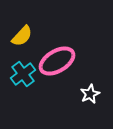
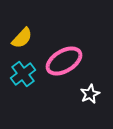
yellow semicircle: moved 2 px down
pink ellipse: moved 7 px right
